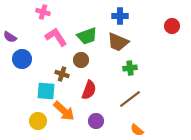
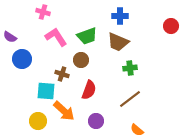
red circle: moved 1 px left
